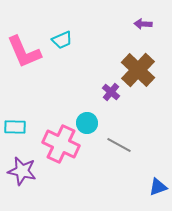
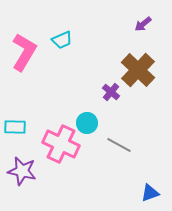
purple arrow: rotated 42 degrees counterclockwise
pink L-shape: rotated 126 degrees counterclockwise
blue triangle: moved 8 px left, 6 px down
